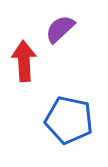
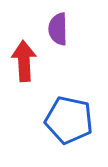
purple semicircle: moved 2 px left; rotated 48 degrees counterclockwise
